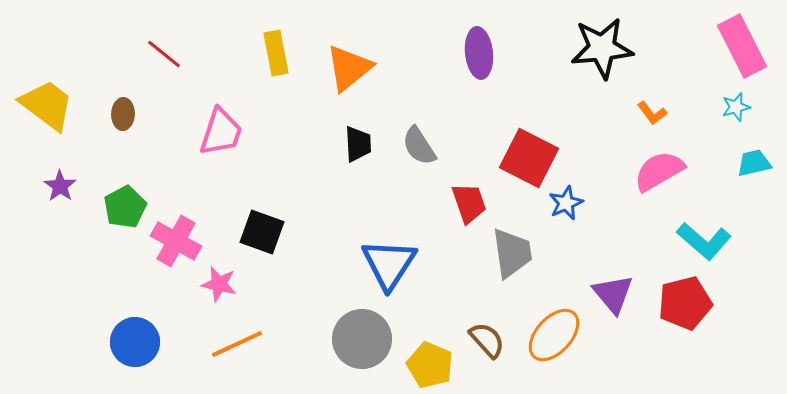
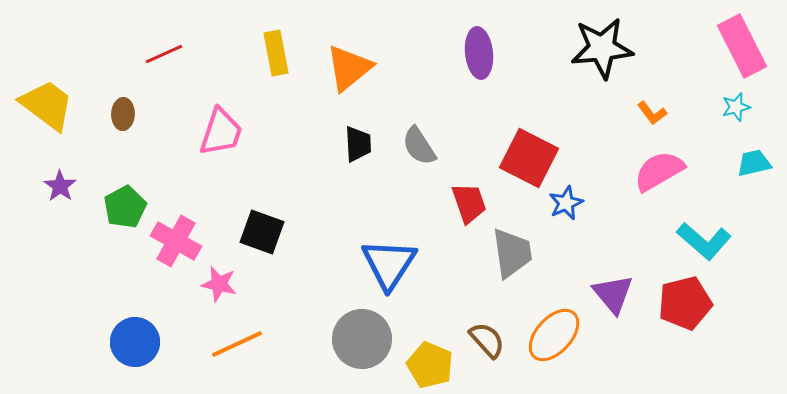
red line: rotated 63 degrees counterclockwise
